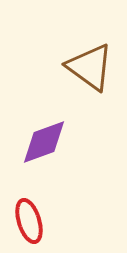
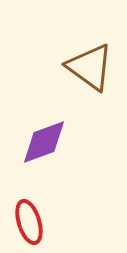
red ellipse: moved 1 px down
